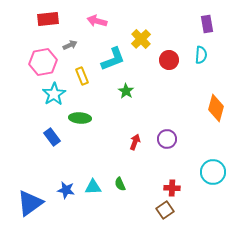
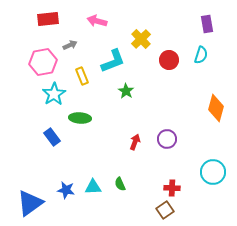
cyan semicircle: rotated 12 degrees clockwise
cyan L-shape: moved 2 px down
